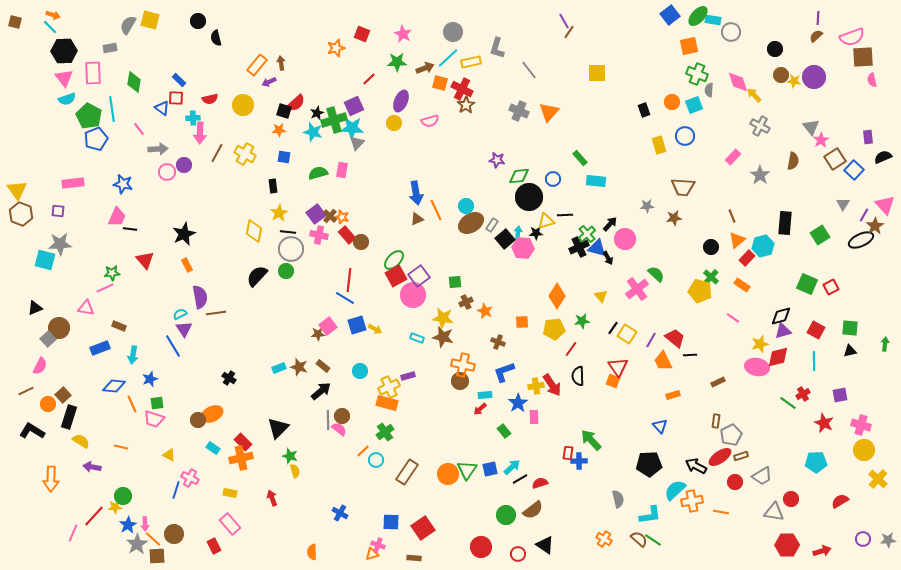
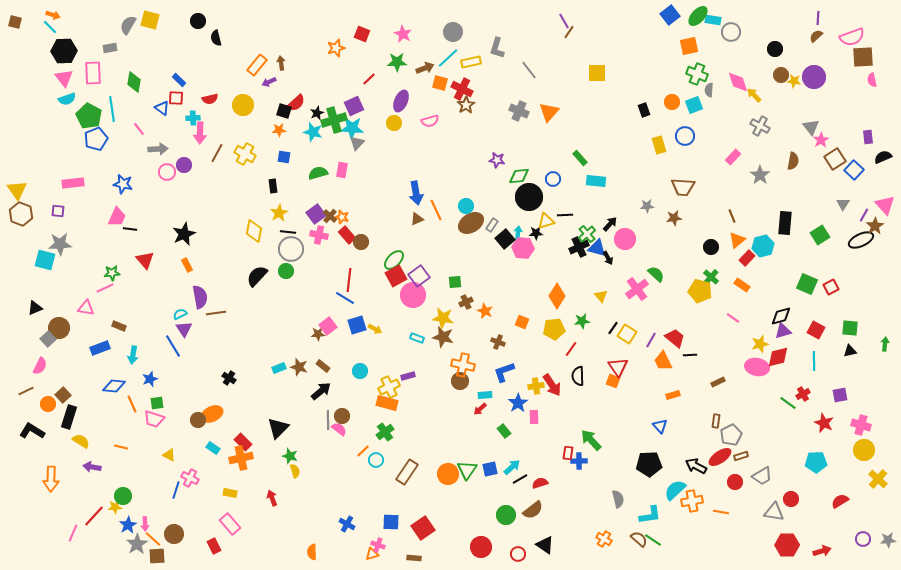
orange square at (522, 322): rotated 24 degrees clockwise
blue cross at (340, 513): moved 7 px right, 11 px down
